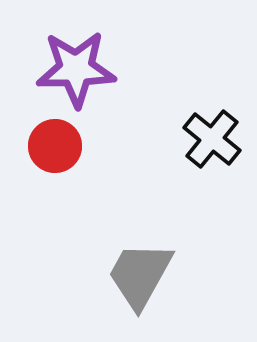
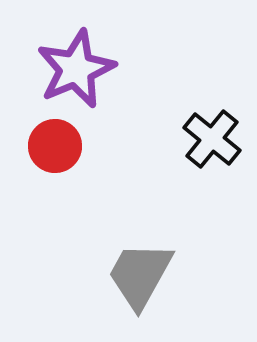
purple star: rotated 22 degrees counterclockwise
